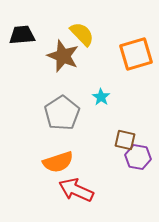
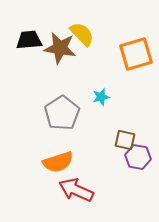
black trapezoid: moved 7 px right, 5 px down
brown star: moved 3 px left, 8 px up; rotated 12 degrees counterclockwise
cyan star: rotated 24 degrees clockwise
